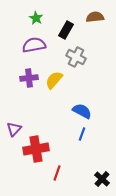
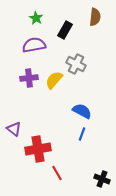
brown semicircle: rotated 102 degrees clockwise
black rectangle: moved 1 px left
gray cross: moved 7 px down
purple triangle: rotated 35 degrees counterclockwise
red cross: moved 2 px right
red line: rotated 49 degrees counterclockwise
black cross: rotated 21 degrees counterclockwise
